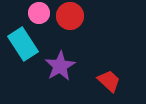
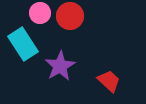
pink circle: moved 1 px right
